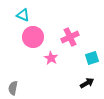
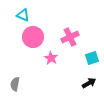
black arrow: moved 2 px right
gray semicircle: moved 2 px right, 4 px up
